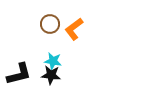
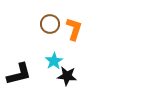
orange L-shape: rotated 145 degrees clockwise
cyan star: moved 1 px right; rotated 30 degrees clockwise
black star: moved 16 px right, 1 px down
